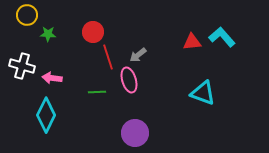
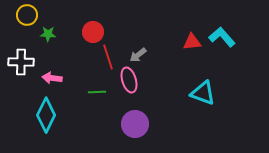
white cross: moved 1 px left, 4 px up; rotated 15 degrees counterclockwise
purple circle: moved 9 px up
